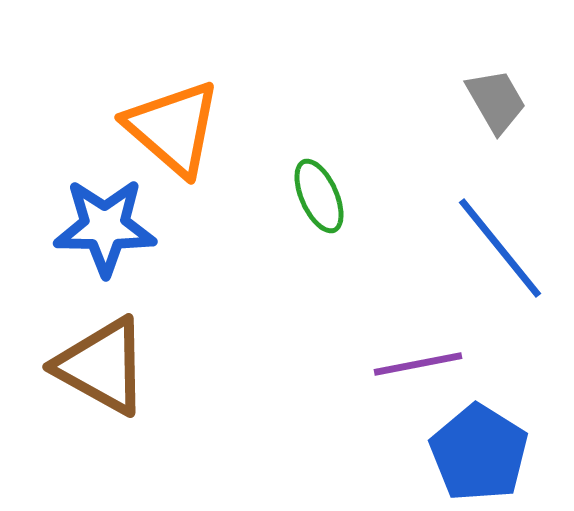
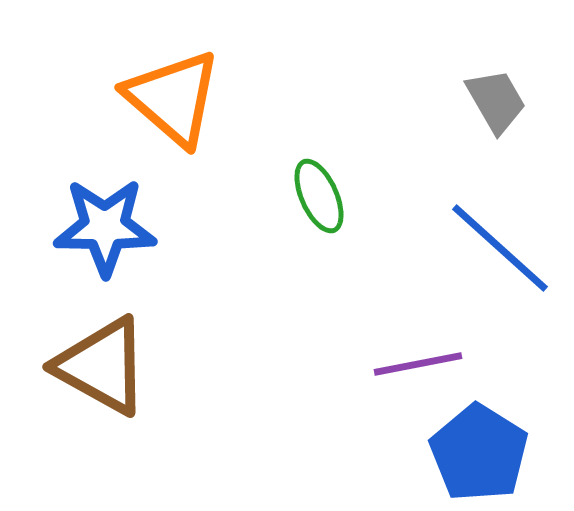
orange triangle: moved 30 px up
blue line: rotated 9 degrees counterclockwise
